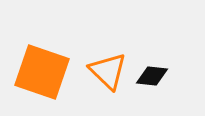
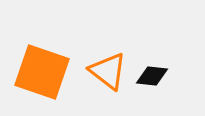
orange triangle: rotated 6 degrees counterclockwise
